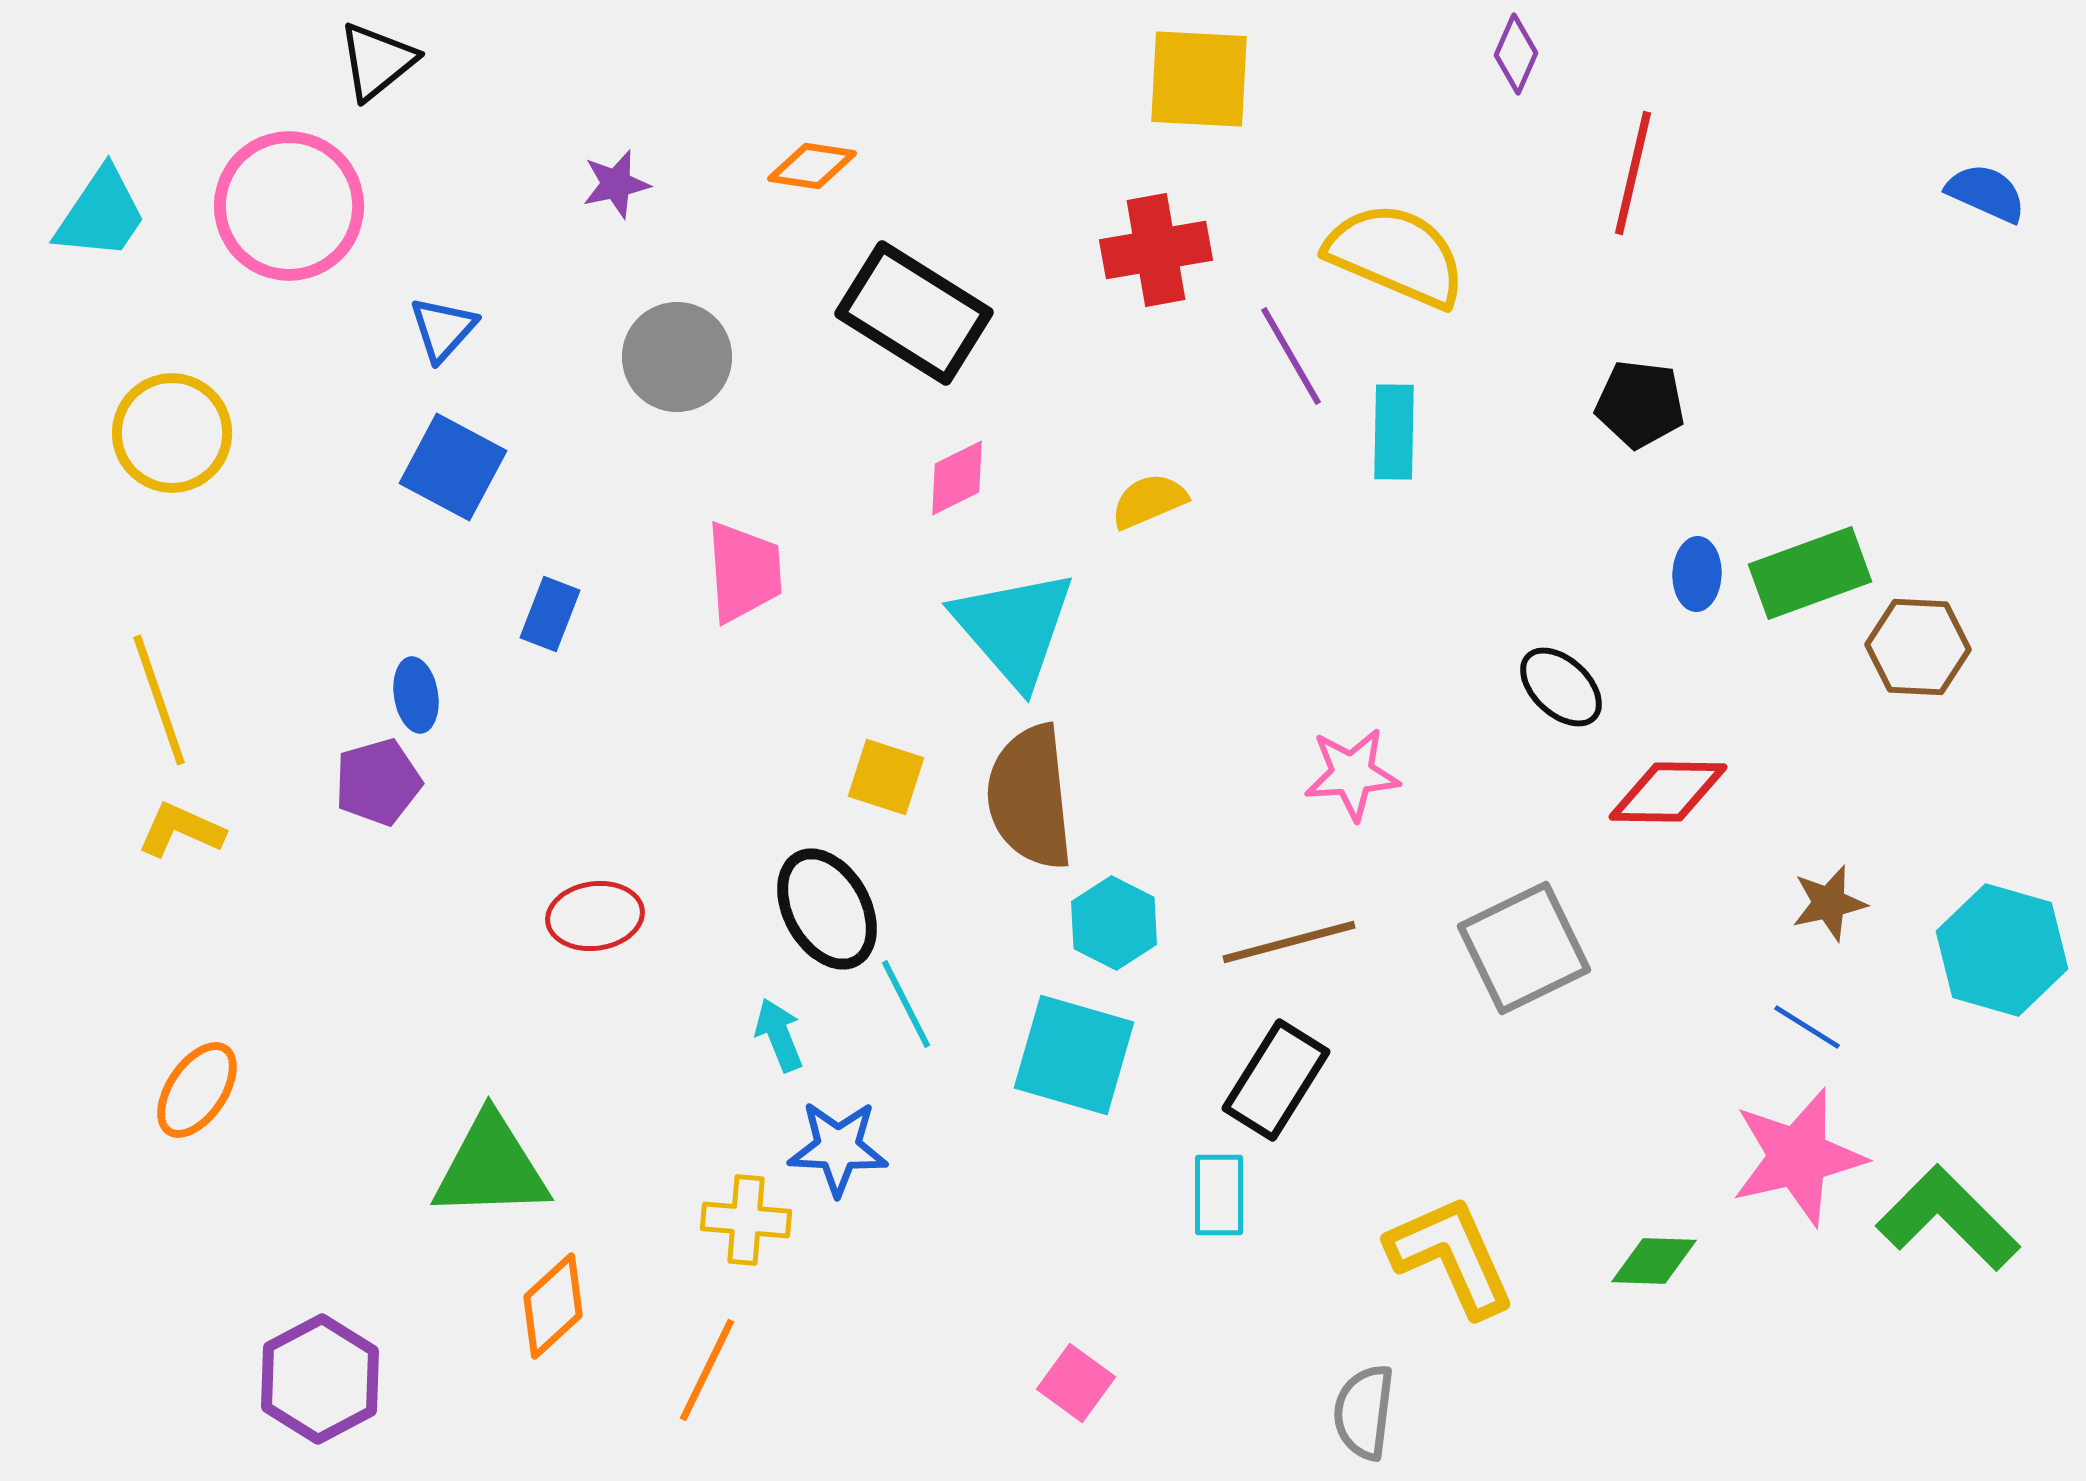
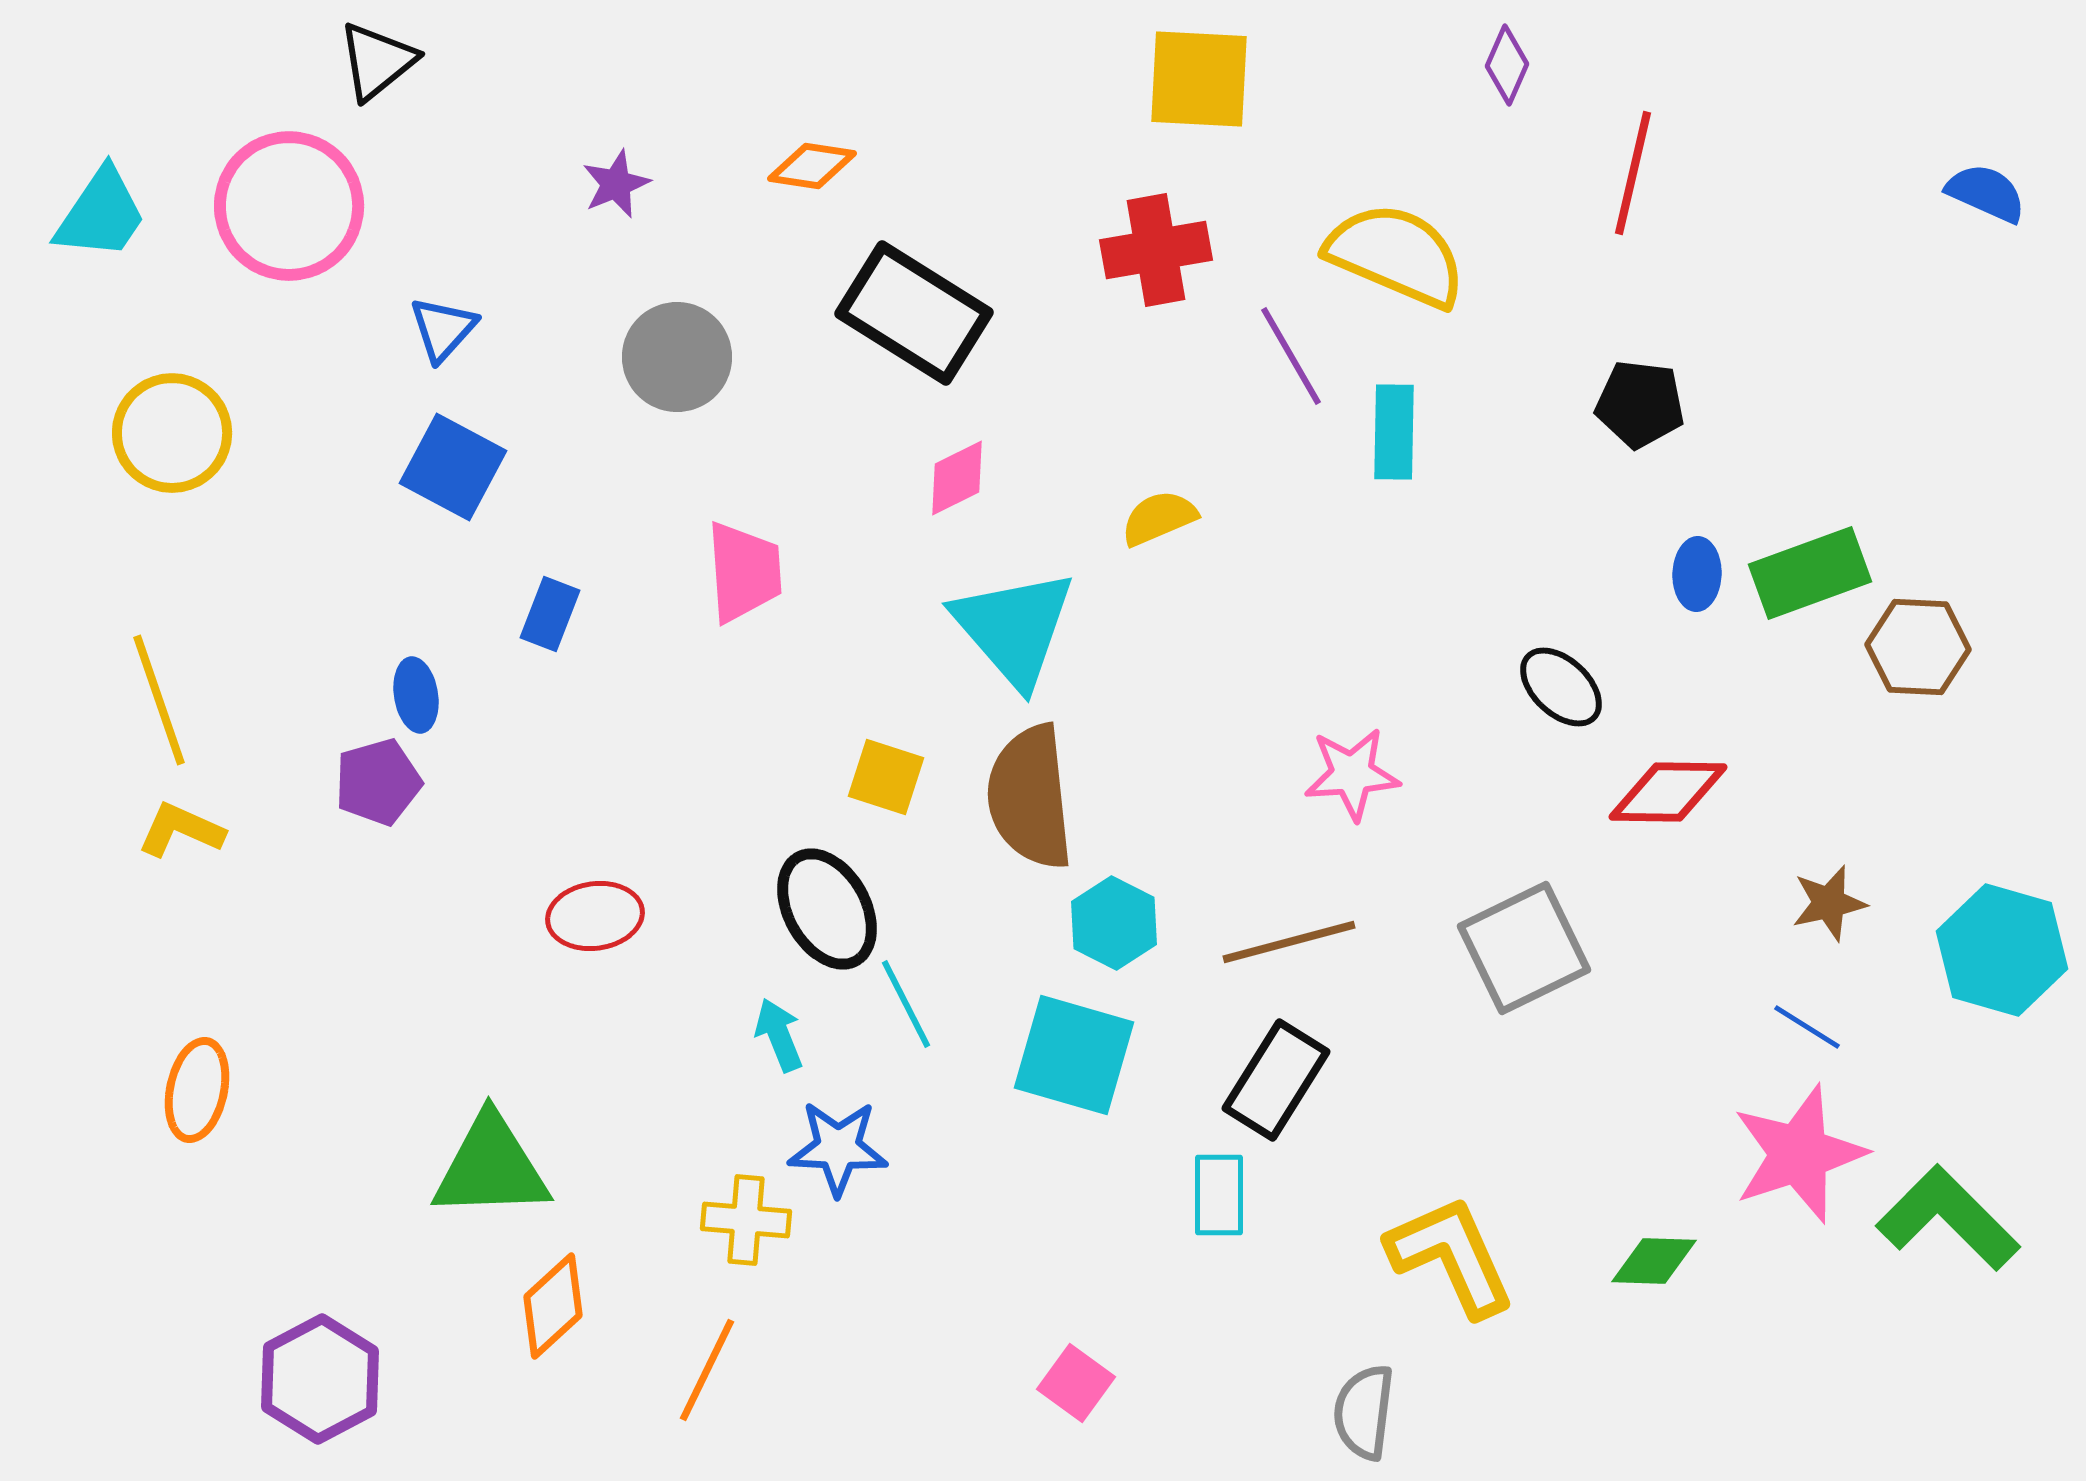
purple diamond at (1516, 54): moved 9 px left, 11 px down
purple star at (616, 184): rotated 10 degrees counterclockwise
yellow semicircle at (1149, 501): moved 10 px right, 17 px down
orange ellipse at (197, 1090): rotated 22 degrees counterclockwise
pink star at (1798, 1157): moved 1 px right, 3 px up; rotated 5 degrees counterclockwise
